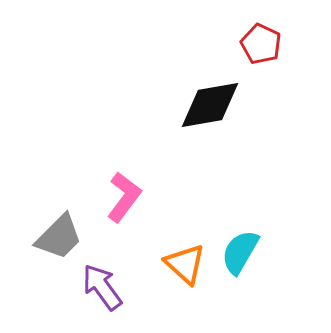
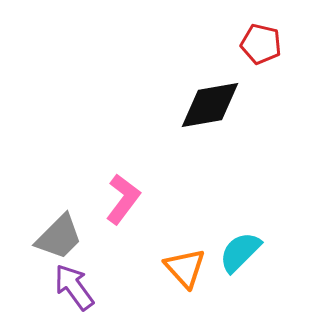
red pentagon: rotated 12 degrees counterclockwise
pink L-shape: moved 1 px left, 2 px down
cyan semicircle: rotated 15 degrees clockwise
orange triangle: moved 4 px down; rotated 6 degrees clockwise
purple arrow: moved 28 px left
